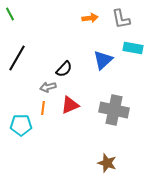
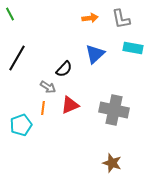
blue triangle: moved 8 px left, 6 px up
gray arrow: rotated 133 degrees counterclockwise
cyan pentagon: rotated 20 degrees counterclockwise
brown star: moved 5 px right
